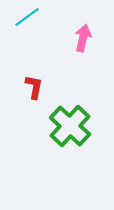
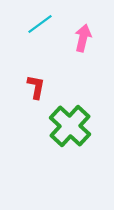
cyan line: moved 13 px right, 7 px down
red L-shape: moved 2 px right
